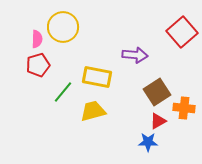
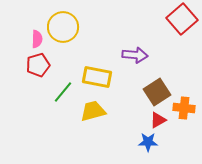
red square: moved 13 px up
red triangle: moved 1 px up
